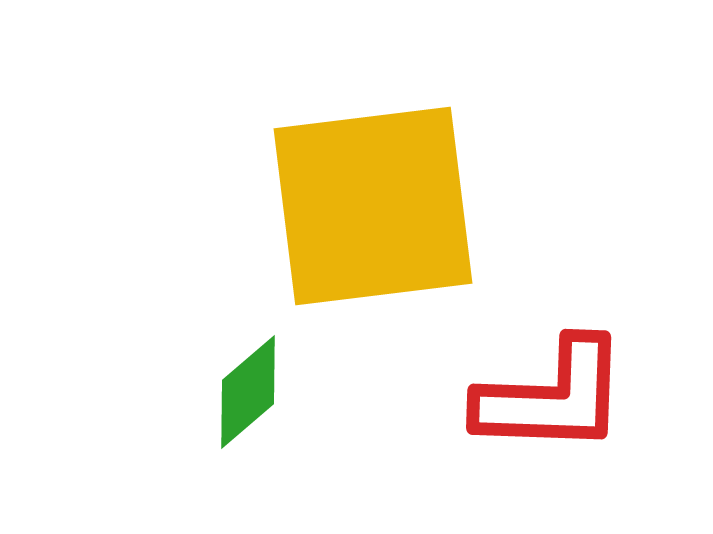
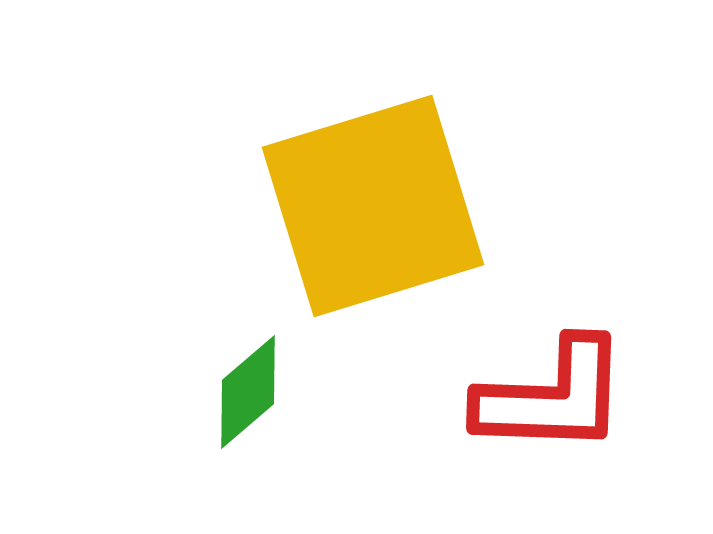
yellow square: rotated 10 degrees counterclockwise
